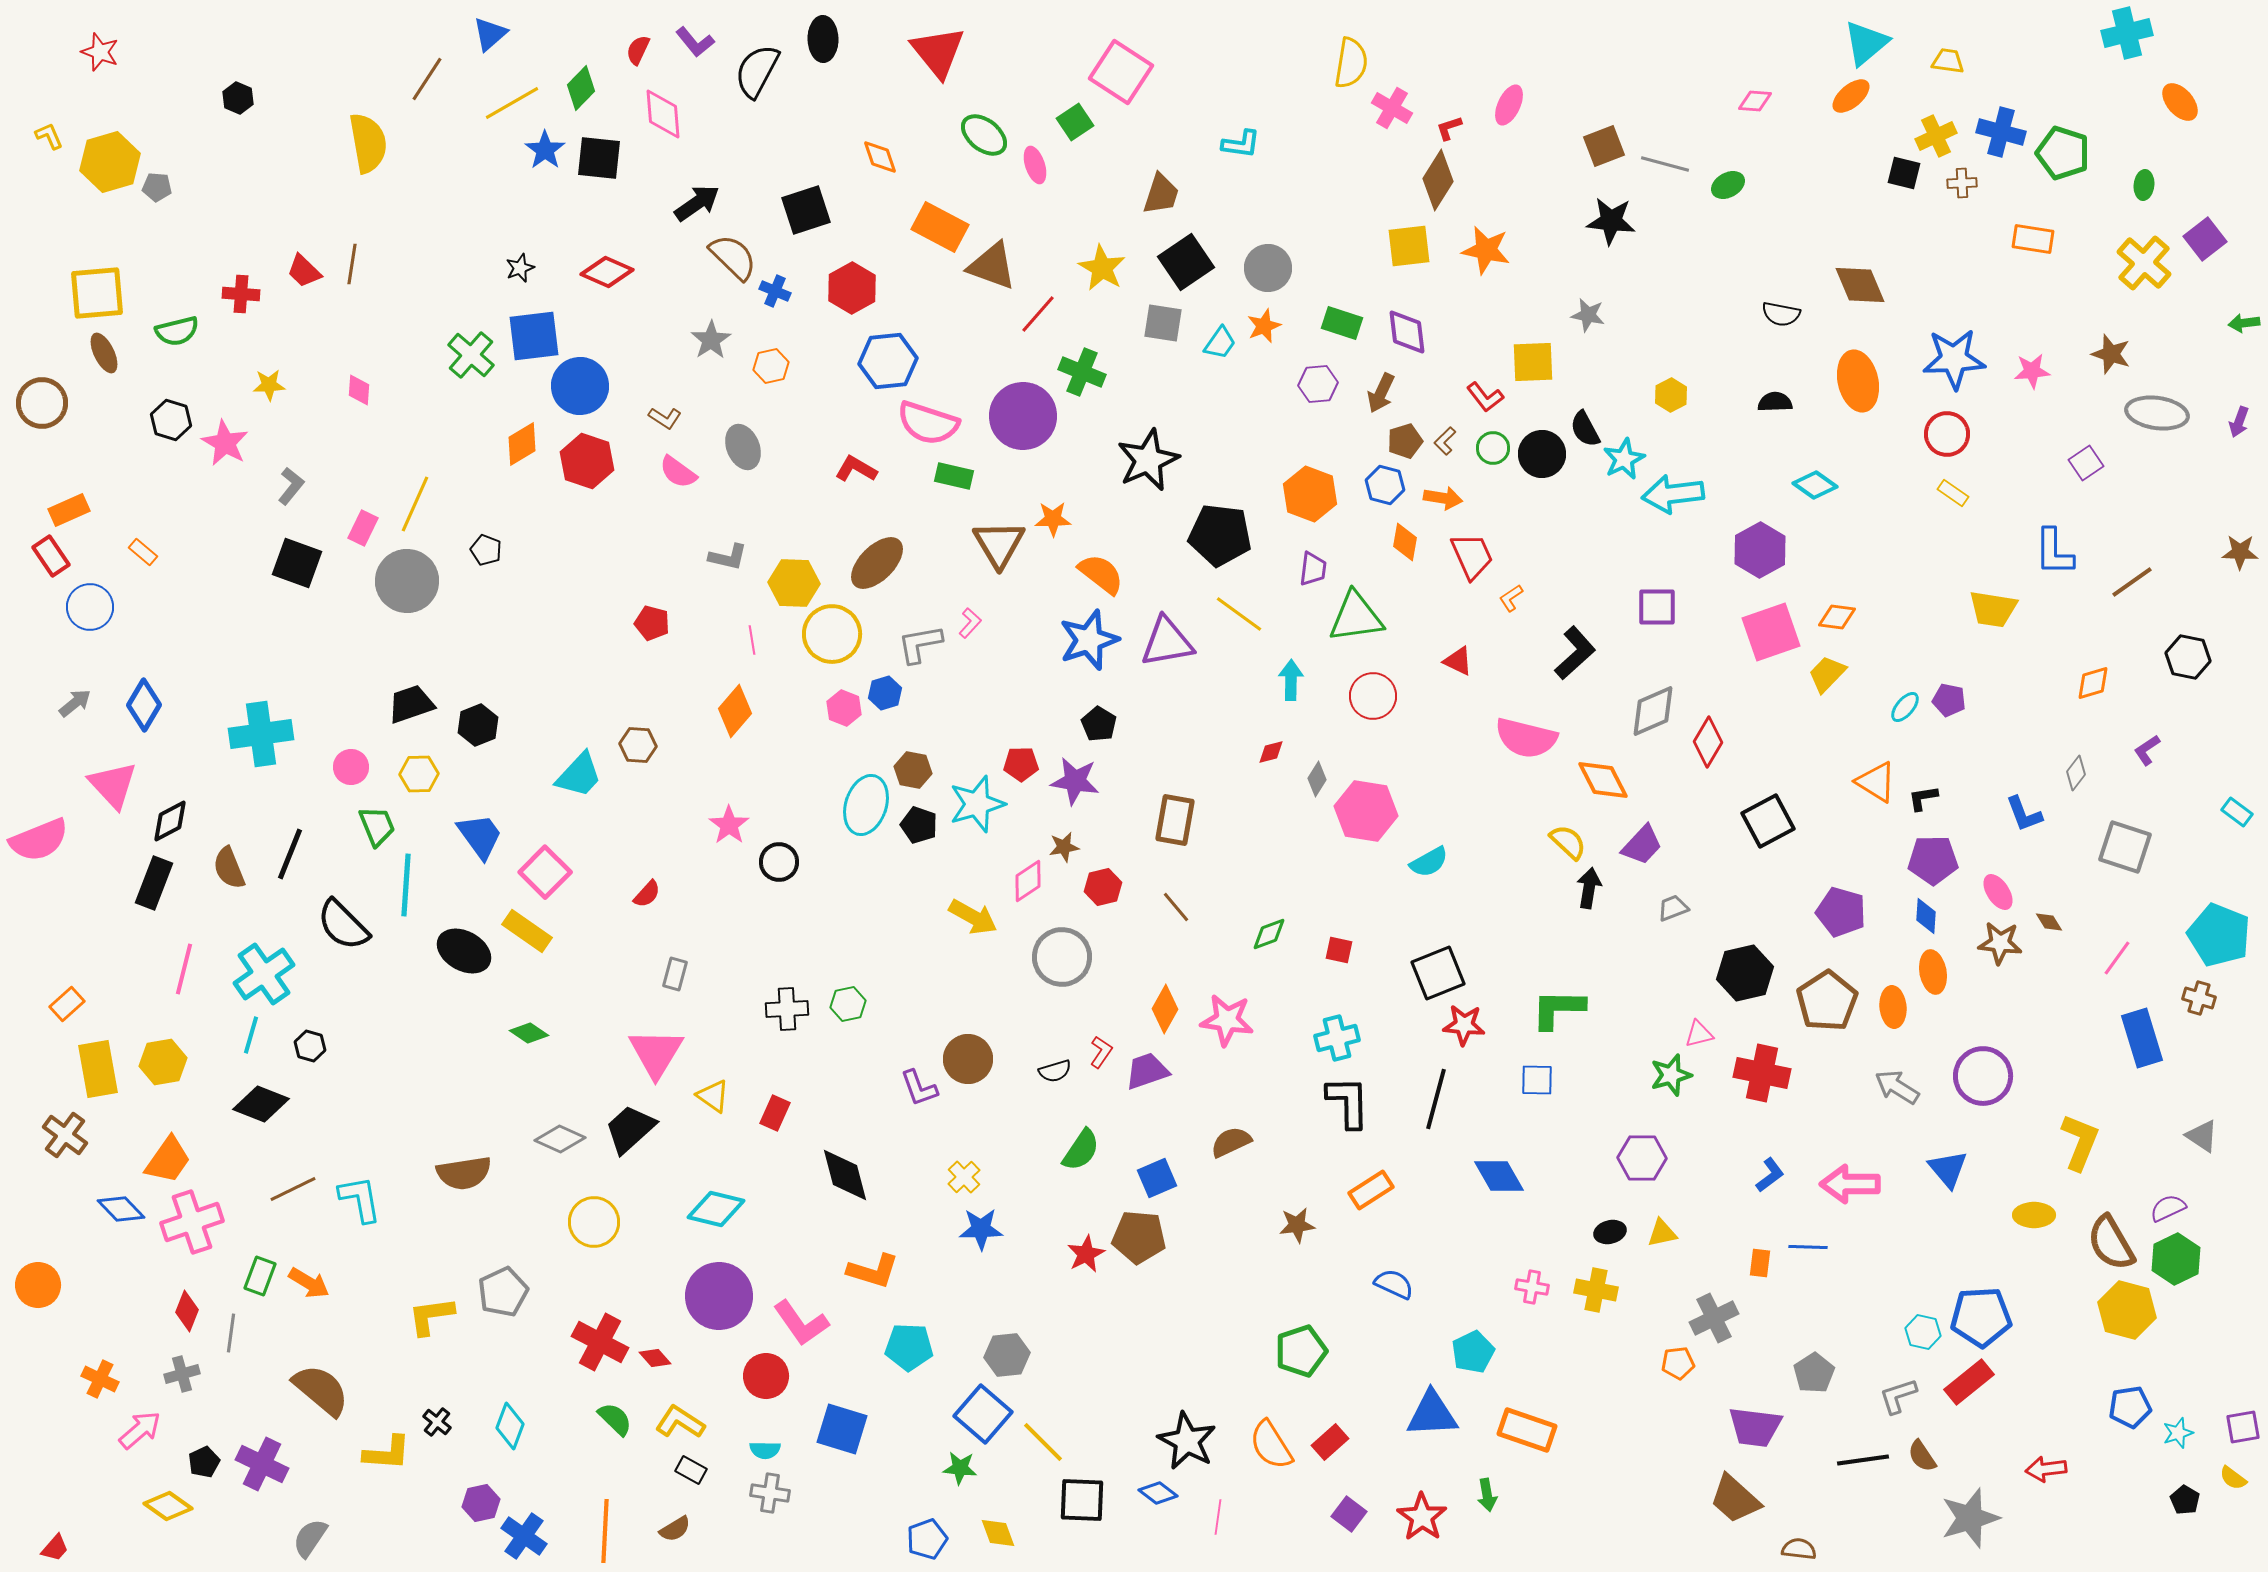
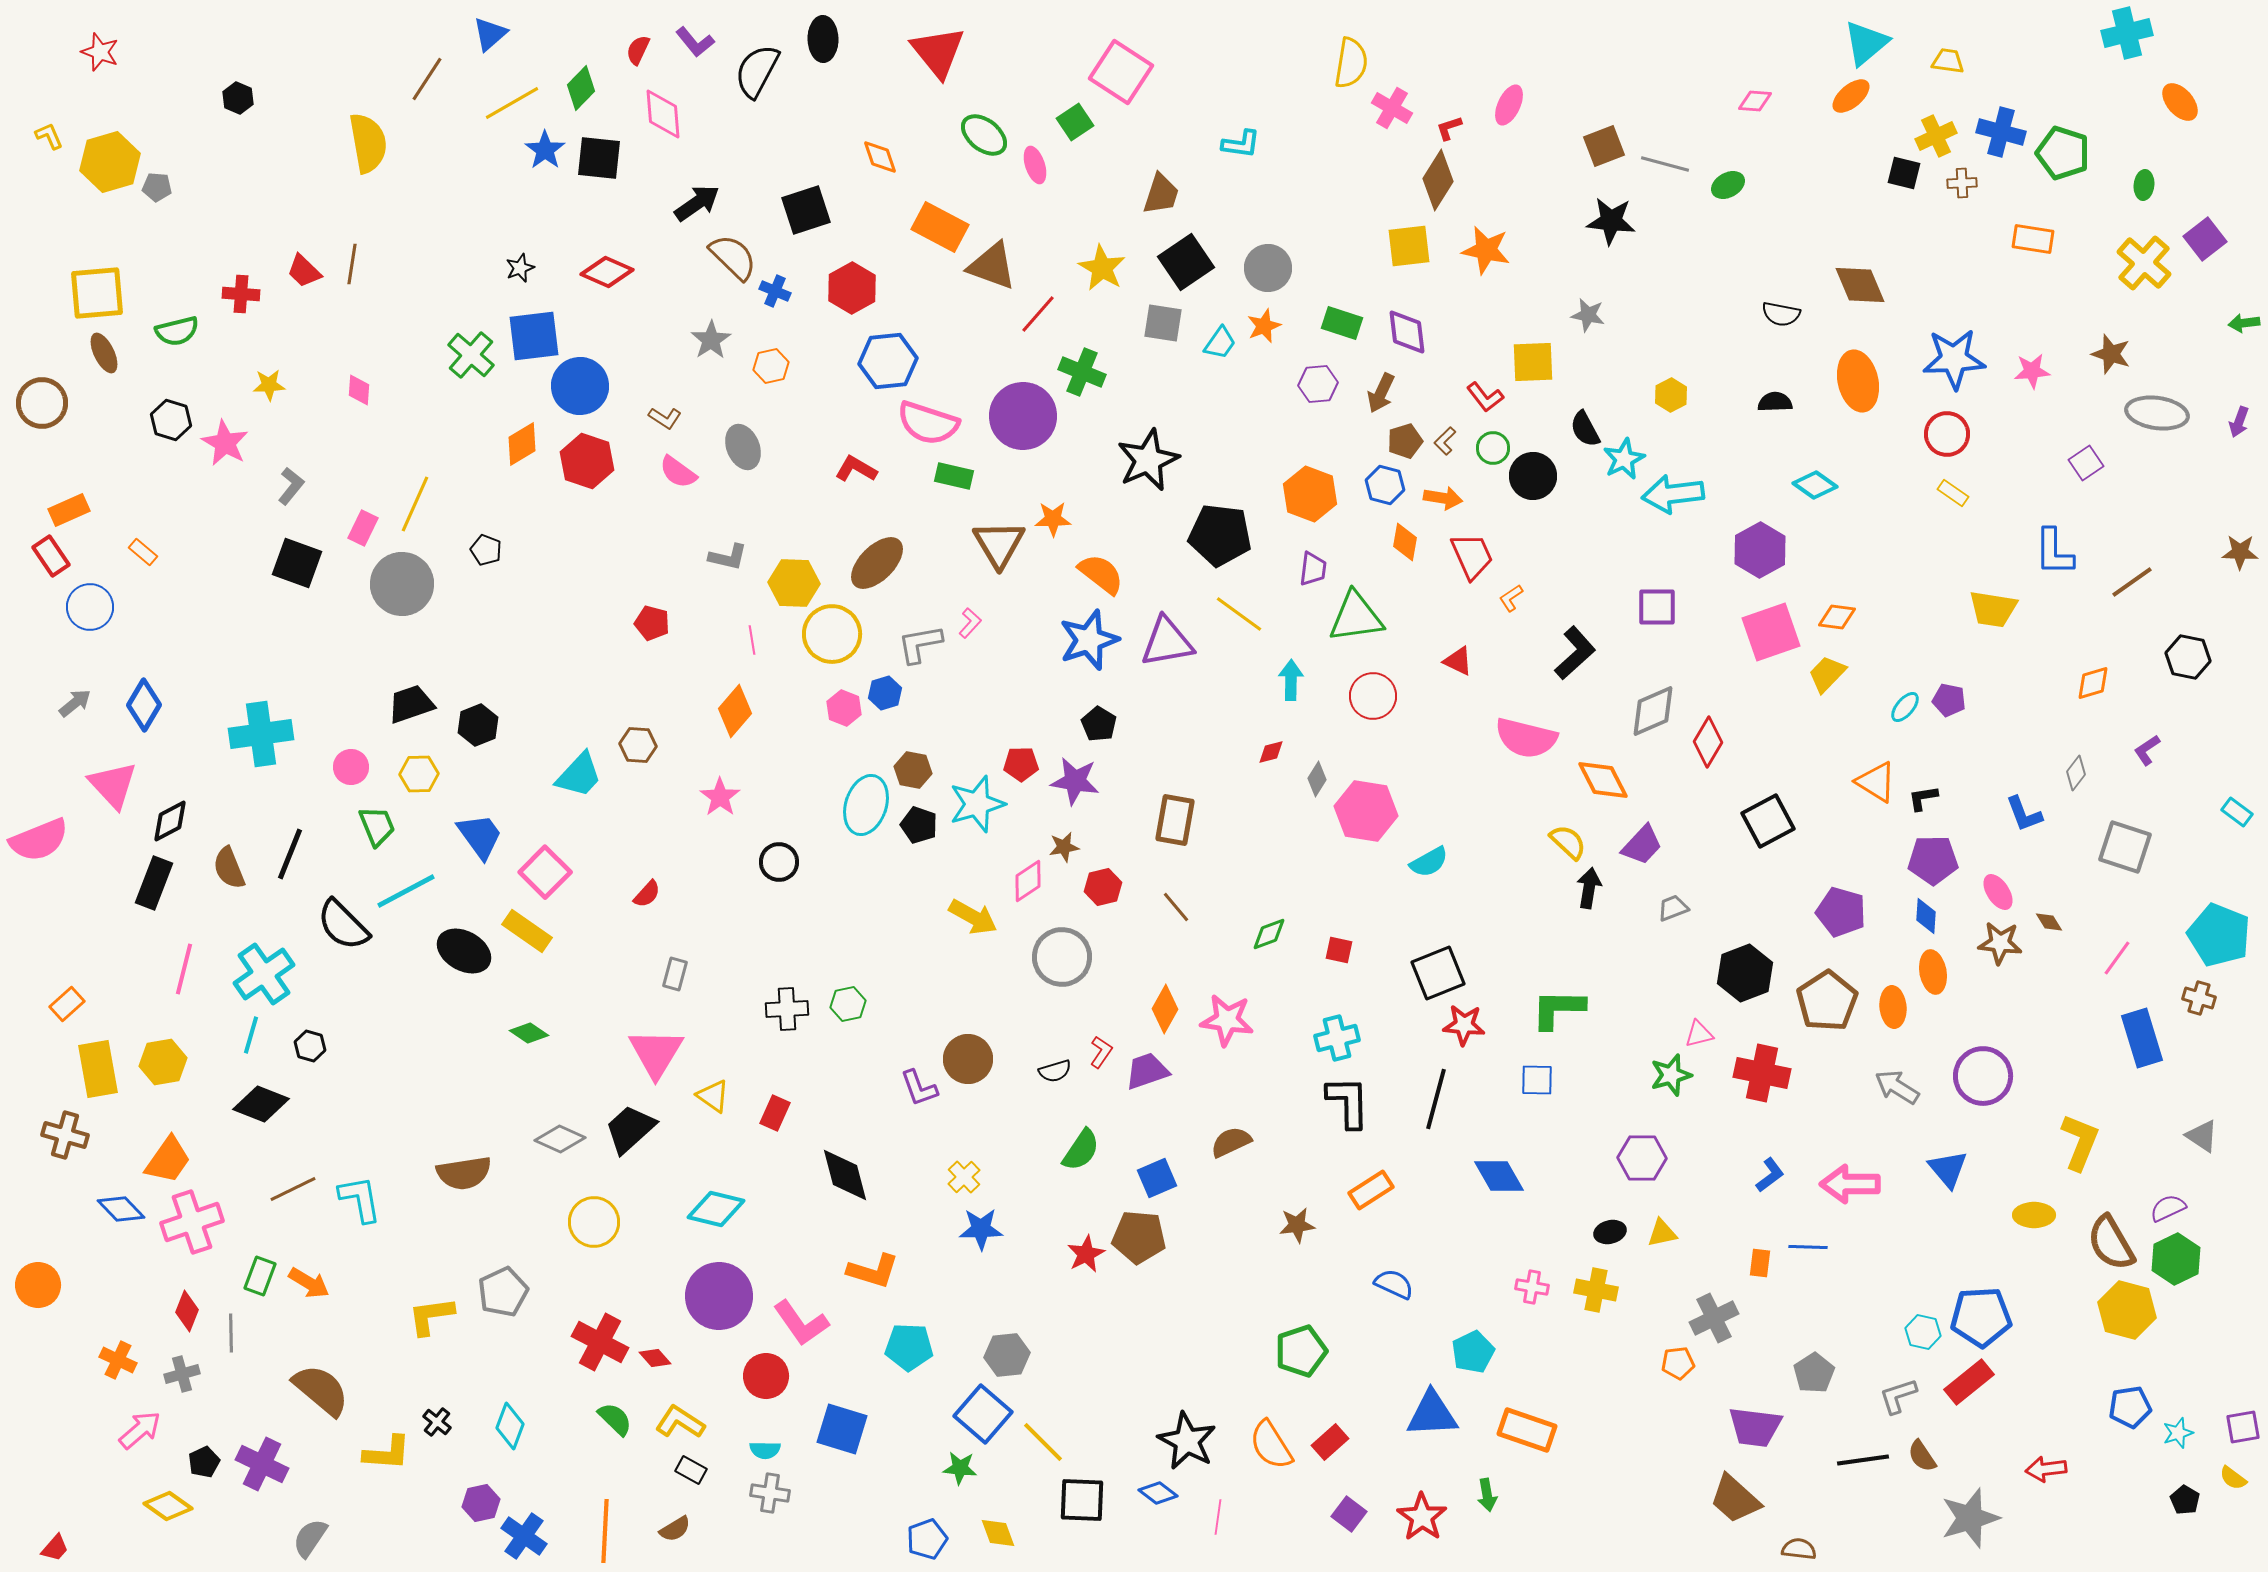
black circle at (1542, 454): moved 9 px left, 22 px down
gray circle at (407, 581): moved 5 px left, 3 px down
pink star at (729, 825): moved 9 px left, 28 px up
cyan line at (406, 885): moved 6 px down; rotated 58 degrees clockwise
black hexagon at (1745, 973): rotated 8 degrees counterclockwise
brown cross at (65, 1135): rotated 21 degrees counterclockwise
gray line at (231, 1333): rotated 9 degrees counterclockwise
orange cross at (100, 1379): moved 18 px right, 19 px up
